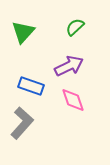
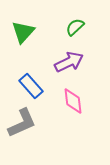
purple arrow: moved 4 px up
blue rectangle: rotated 30 degrees clockwise
pink diamond: moved 1 px down; rotated 12 degrees clockwise
gray L-shape: rotated 24 degrees clockwise
